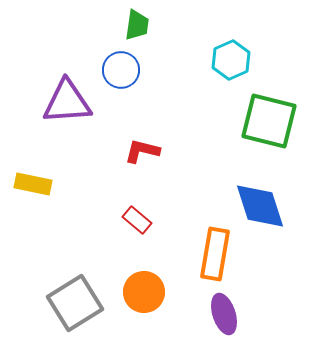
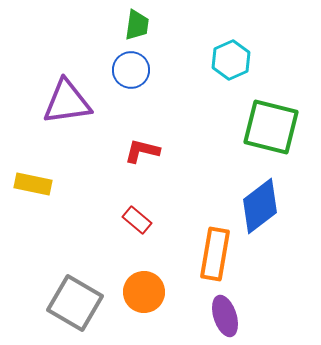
blue circle: moved 10 px right
purple triangle: rotated 4 degrees counterclockwise
green square: moved 2 px right, 6 px down
blue diamond: rotated 70 degrees clockwise
gray square: rotated 28 degrees counterclockwise
purple ellipse: moved 1 px right, 2 px down
